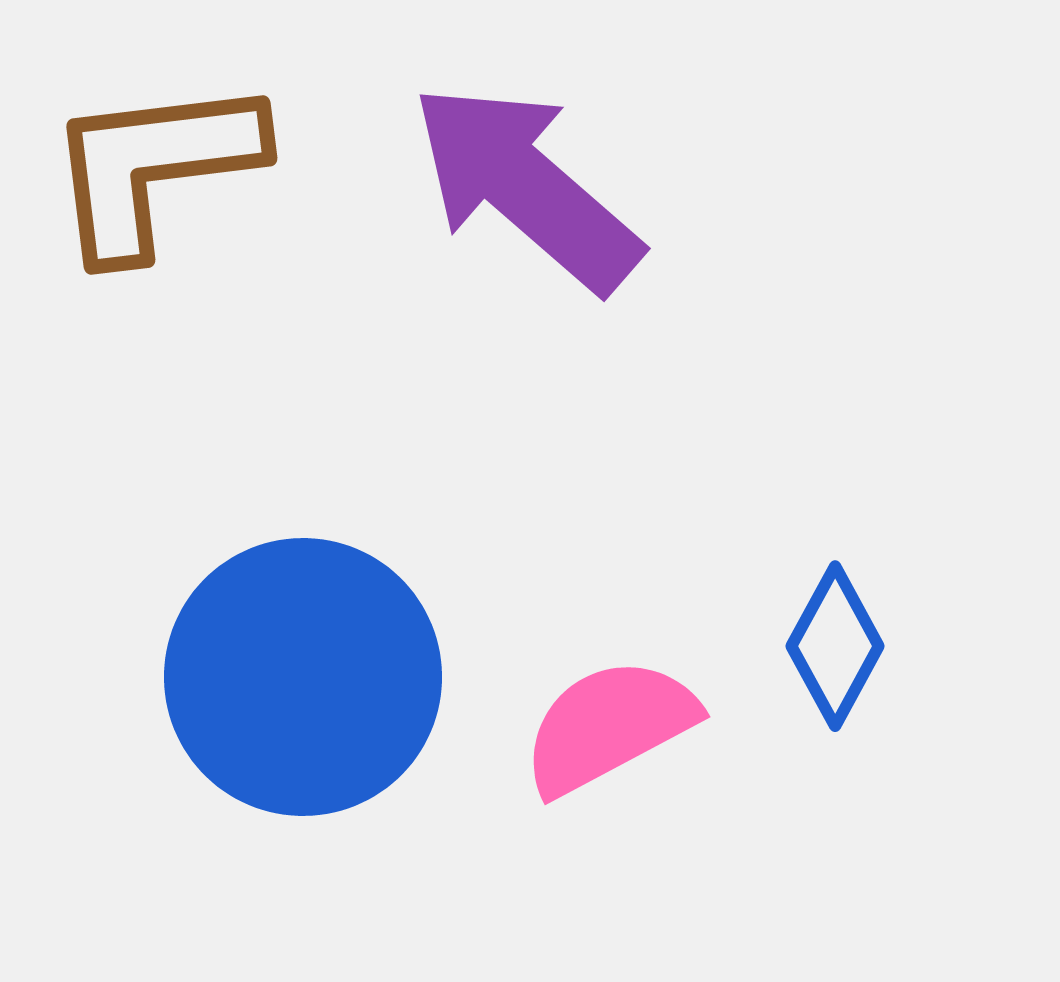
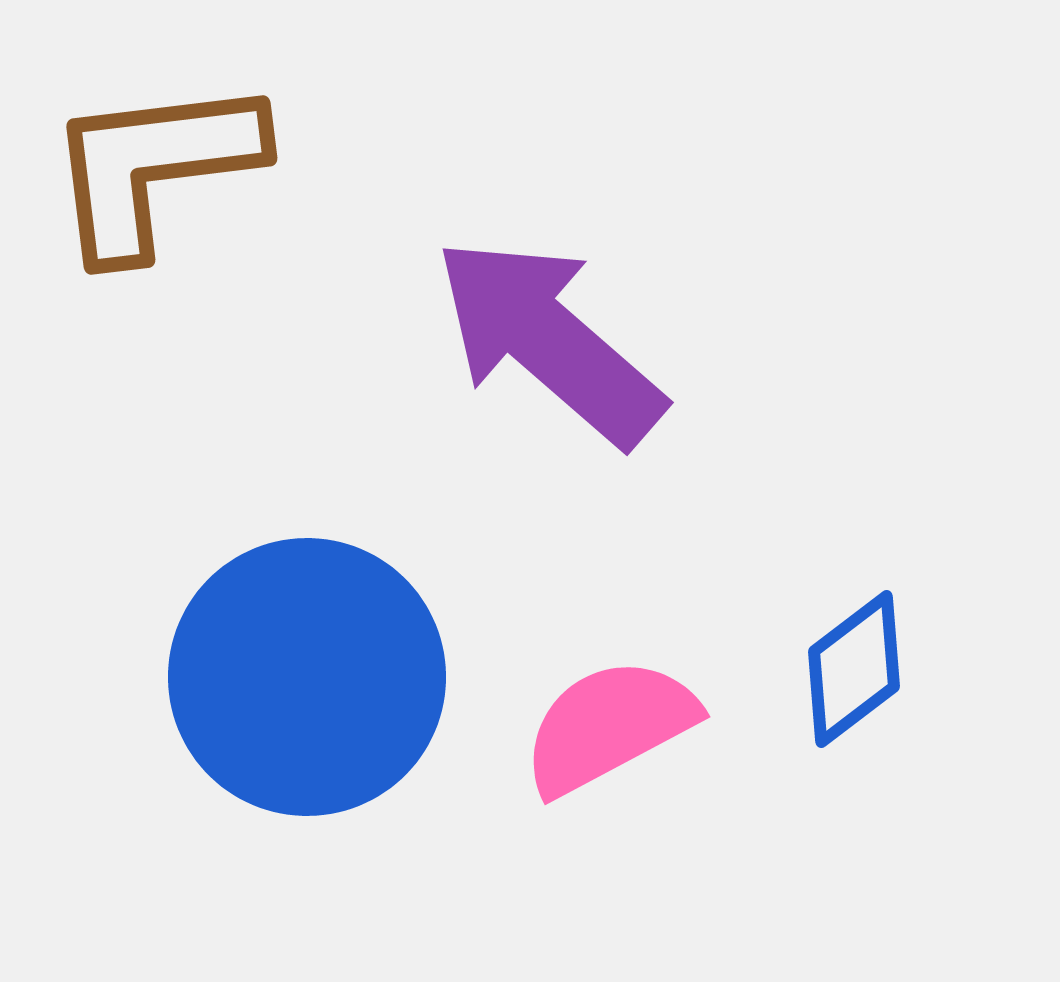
purple arrow: moved 23 px right, 154 px down
blue diamond: moved 19 px right, 23 px down; rotated 24 degrees clockwise
blue circle: moved 4 px right
